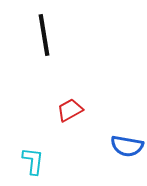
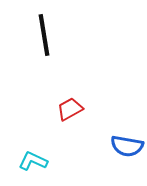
red trapezoid: moved 1 px up
cyan L-shape: rotated 72 degrees counterclockwise
